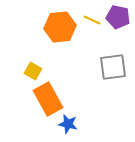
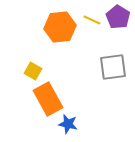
purple pentagon: rotated 20 degrees clockwise
